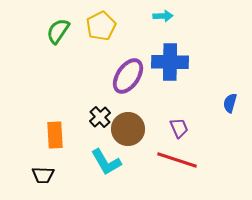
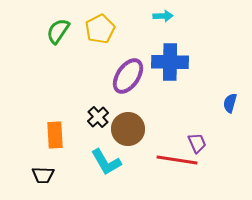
yellow pentagon: moved 1 px left, 3 px down
black cross: moved 2 px left
purple trapezoid: moved 18 px right, 15 px down
red line: rotated 9 degrees counterclockwise
